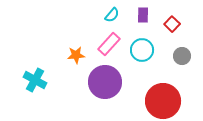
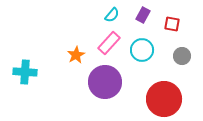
purple rectangle: rotated 28 degrees clockwise
red square: rotated 35 degrees counterclockwise
pink rectangle: moved 1 px up
orange star: rotated 24 degrees counterclockwise
cyan cross: moved 10 px left, 8 px up; rotated 25 degrees counterclockwise
red circle: moved 1 px right, 2 px up
